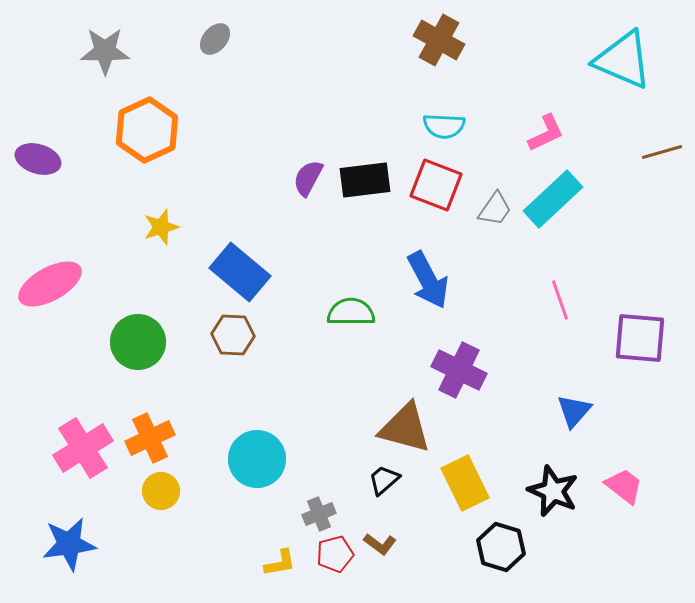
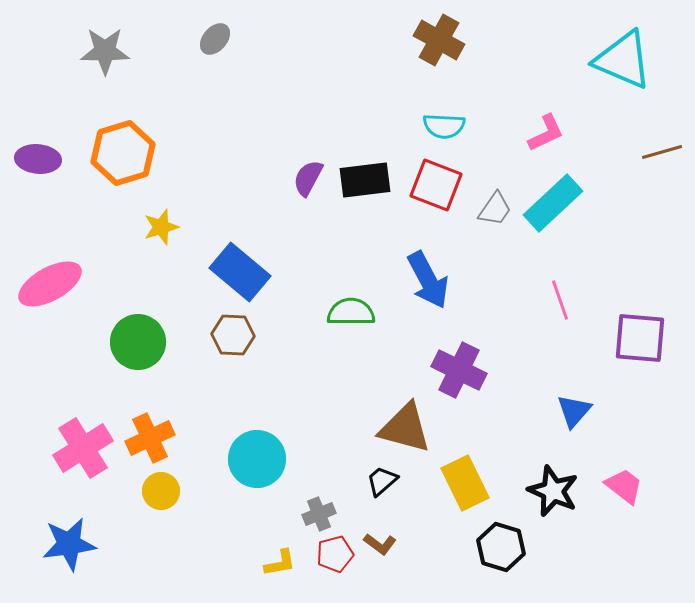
orange hexagon: moved 24 px left, 23 px down; rotated 8 degrees clockwise
purple ellipse: rotated 12 degrees counterclockwise
cyan rectangle: moved 4 px down
black trapezoid: moved 2 px left, 1 px down
